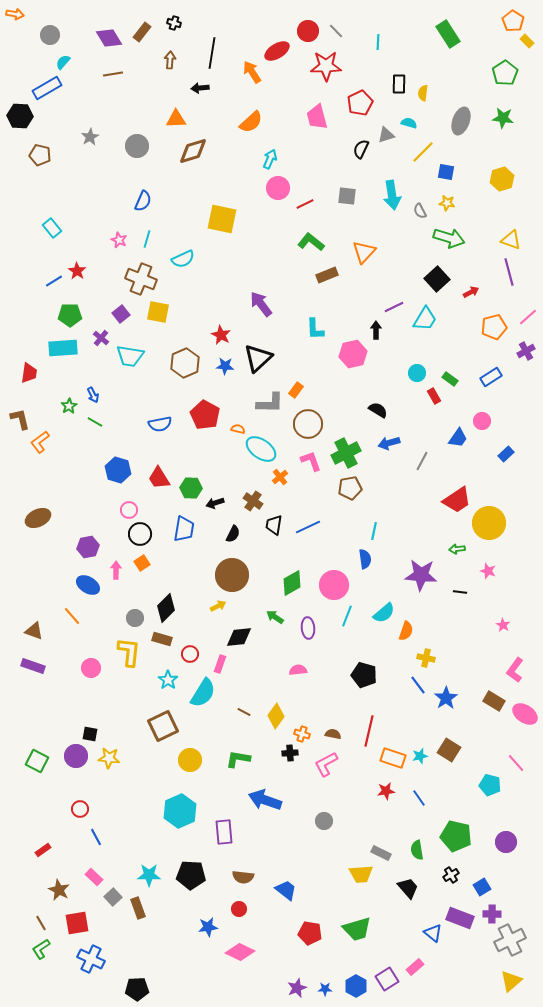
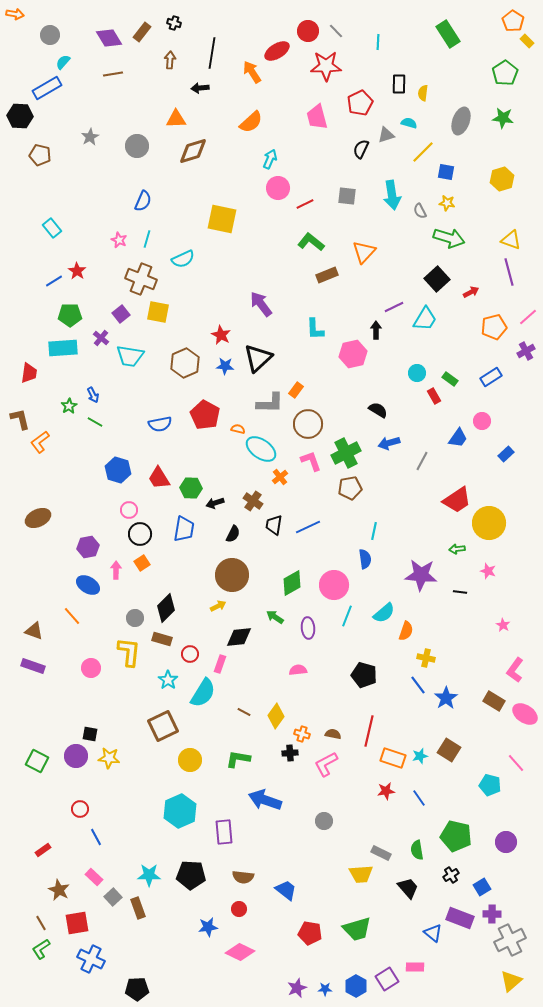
pink rectangle at (415, 967): rotated 42 degrees clockwise
